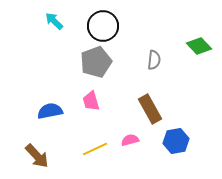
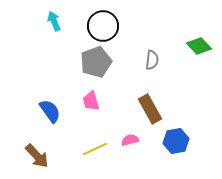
cyan arrow: rotated 24 degrees clockwise
gray semicircle: moved 2 px left
blue semicircle: rotated 65 degrees clockwise
